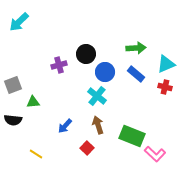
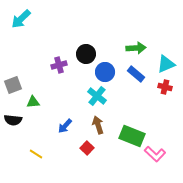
cyan arrow: moved 2 px right, 3 px up
